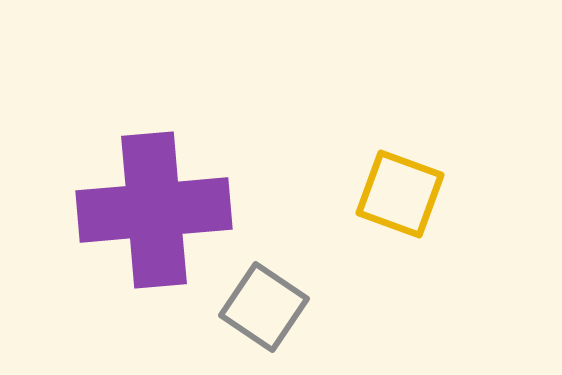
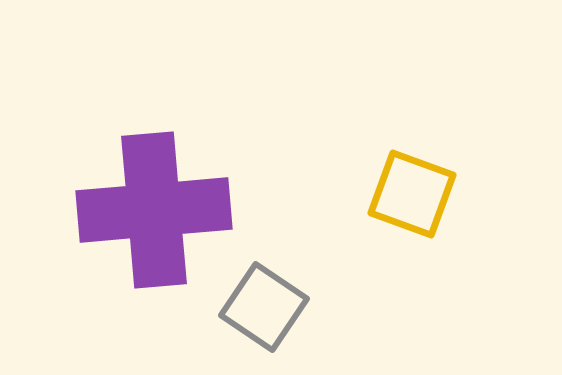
yellow square: moved 12 px right
